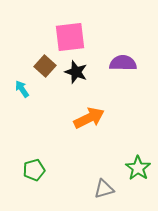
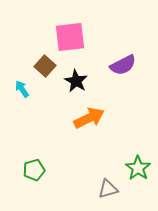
purple semicircle: moved 2 px down; rotated 152 degrees clockwise
black star: moved 9 px down; rotated 10 degrees clockwise
gray triangle: moved 4 px right
